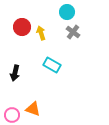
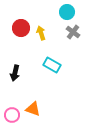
red circle: moved 1 px left, 1 px down
